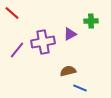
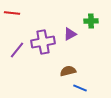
red line: rotated 35 degrees counterclockwise
